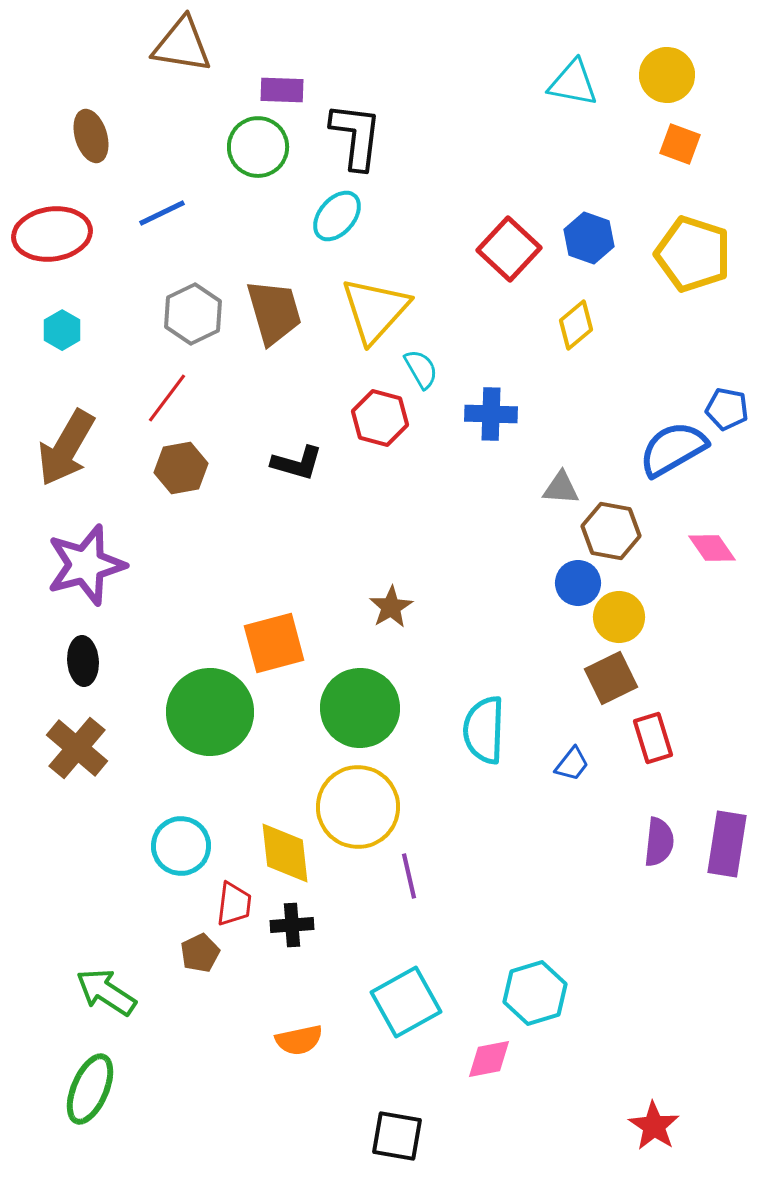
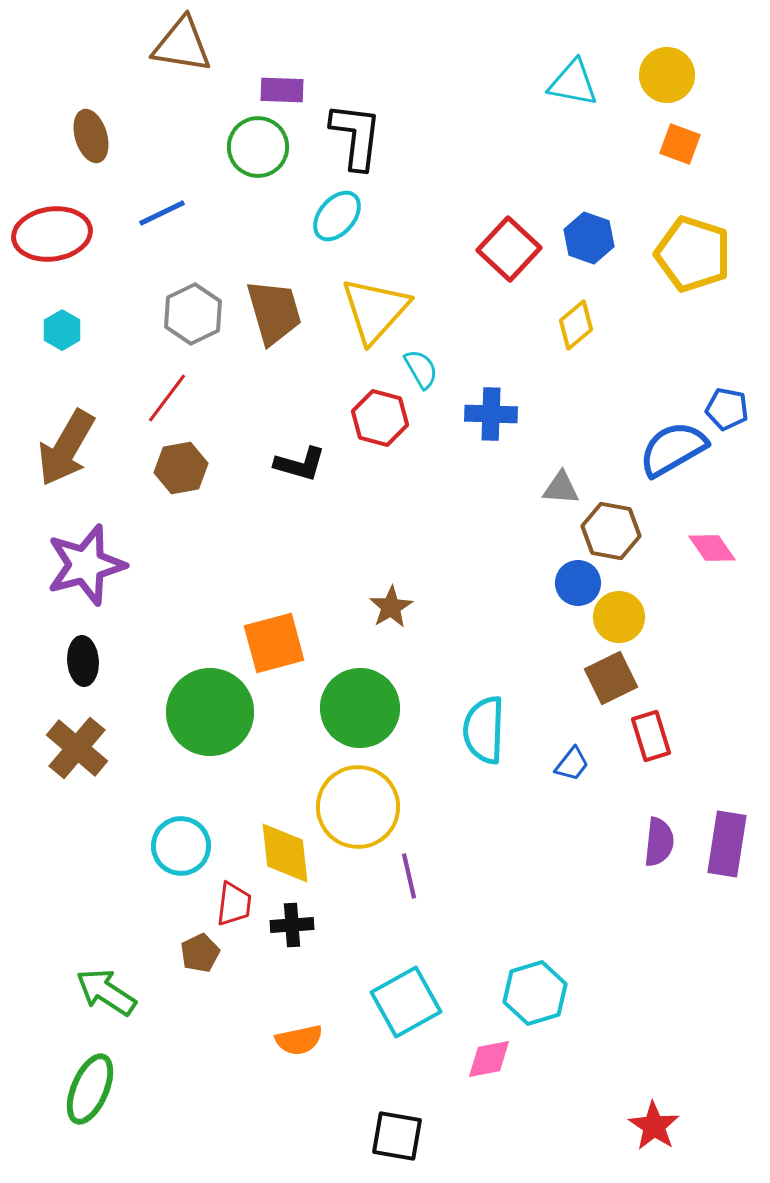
black L-shape at (297, 463): moved 3 px right, 1 px down
red rectangle at (653, 738): moved 2 px left, 2 px up
